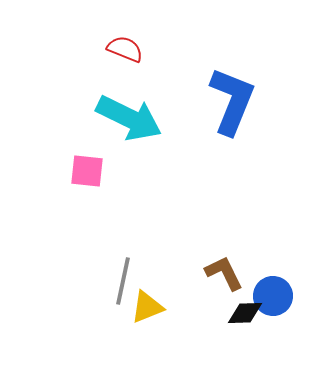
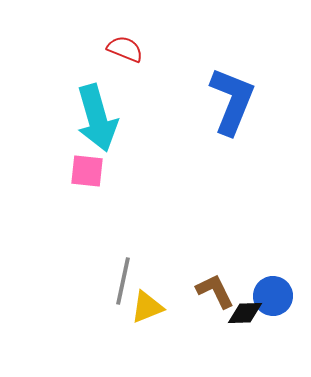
cyan arrow: moved 32 px left; rotated 48 degrees clockwise
brown L-shape: moved 9 px left, 18 px down
